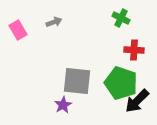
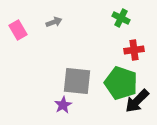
red cross: rotated 12 degrees counterclockwise
